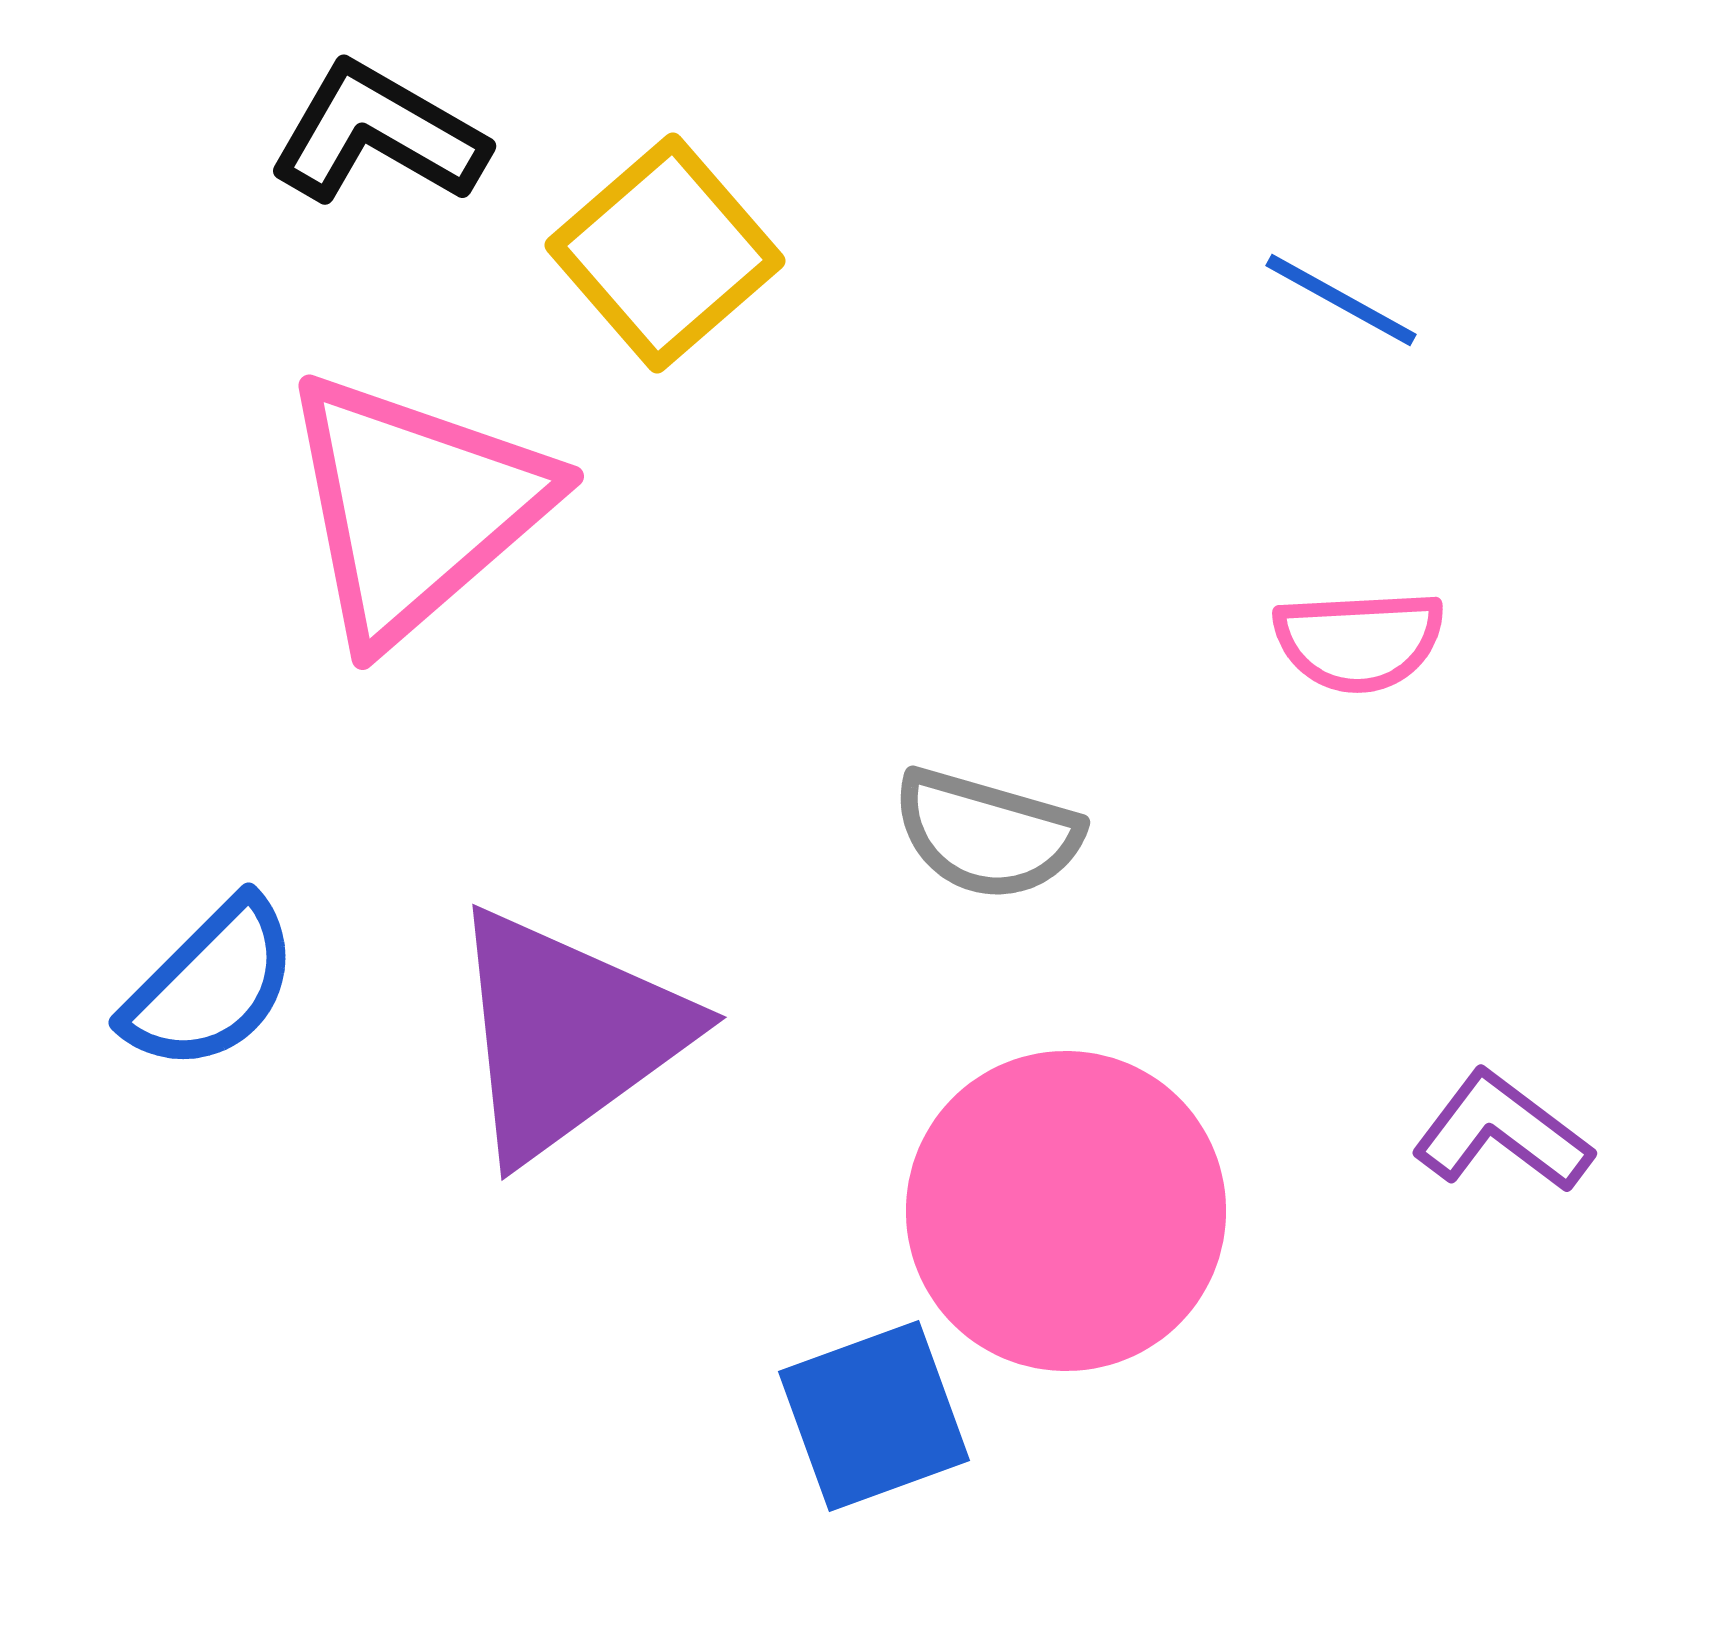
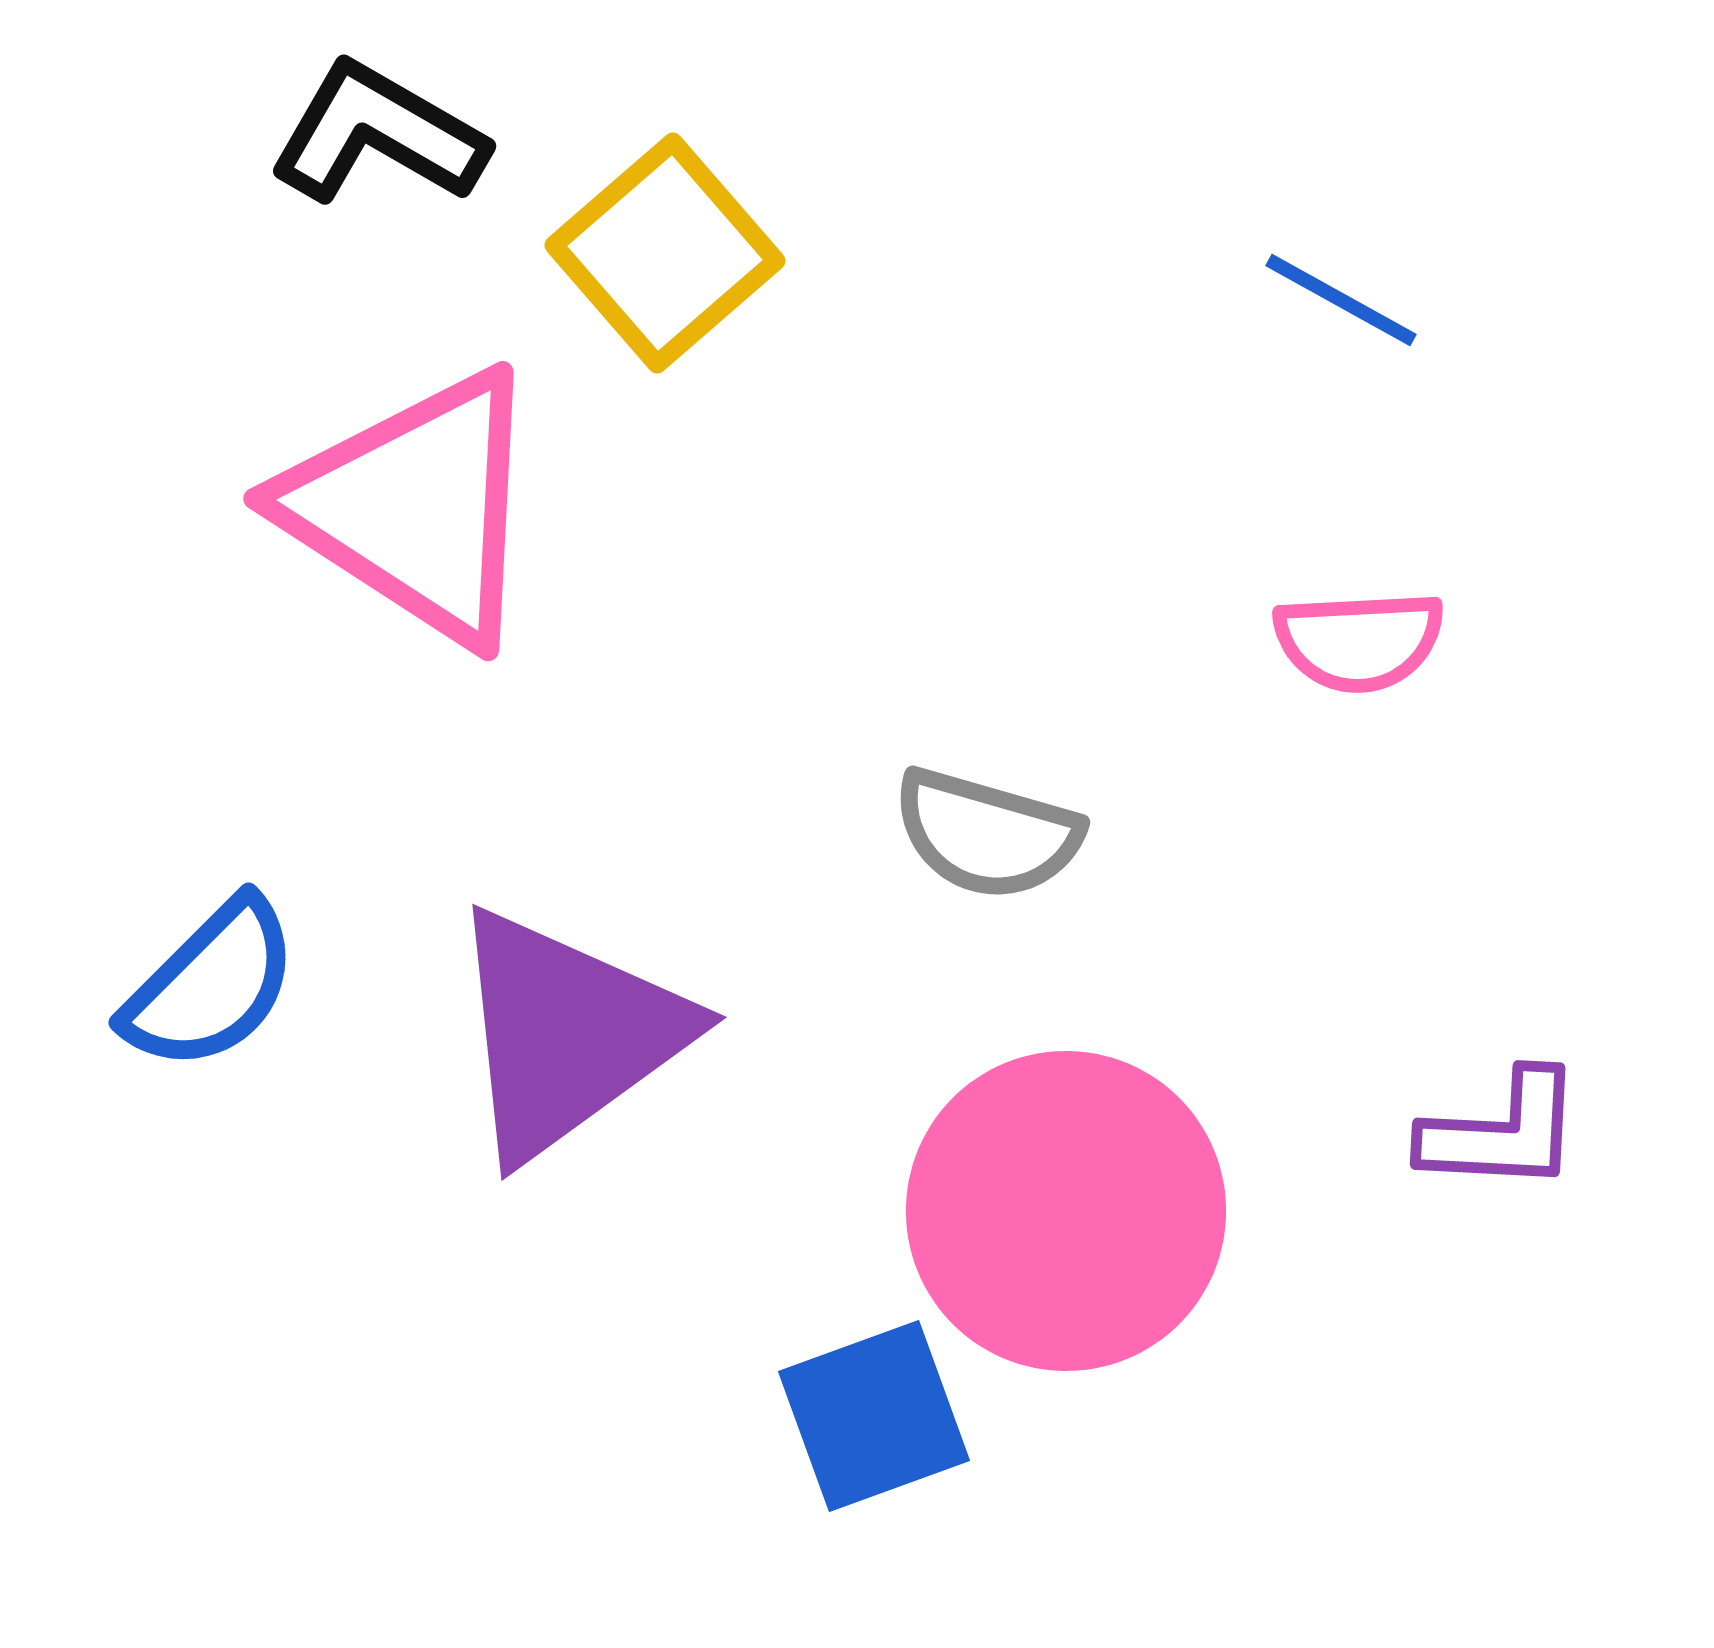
pink triangle: rotated 46 degrees counterclockwise
purple L-shape: rotated 146 degrees clockwise
